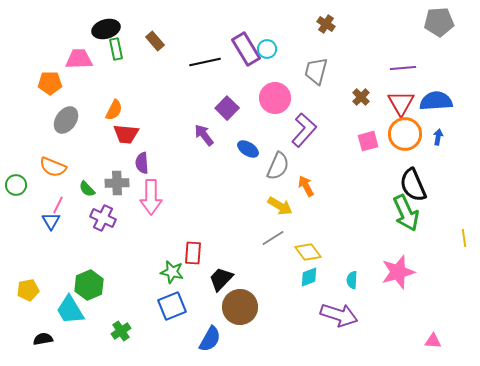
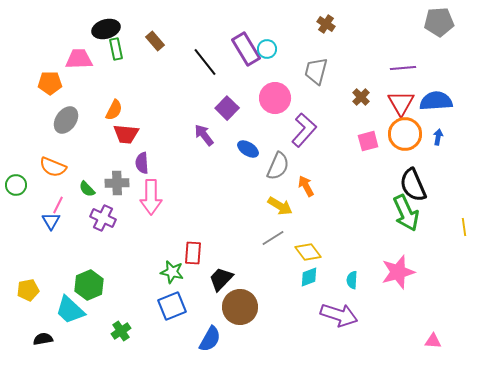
black line at (205, 62): rotated 64 degrees clockwise
yellow line at (464, 238): moved 11 px up
cyan trapezoid at (70, 310): rotated 16 degrees counterclockwise
